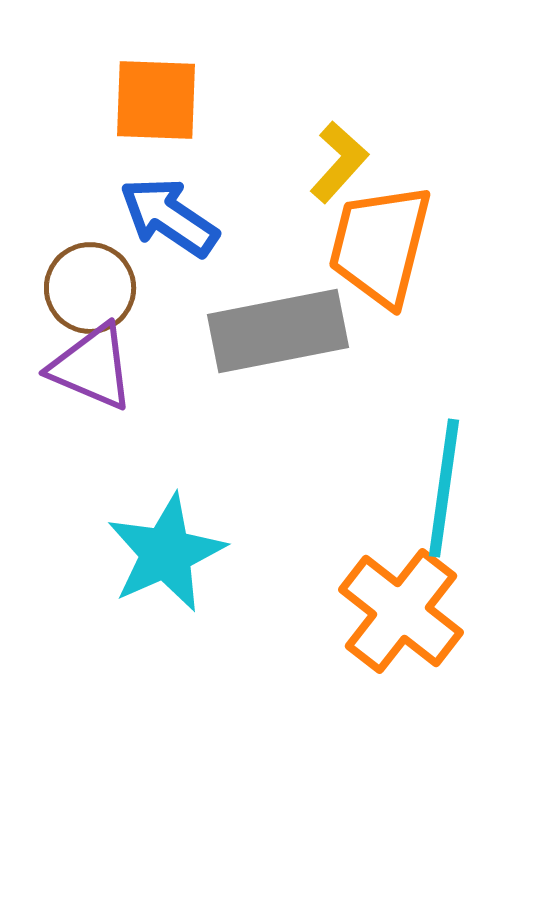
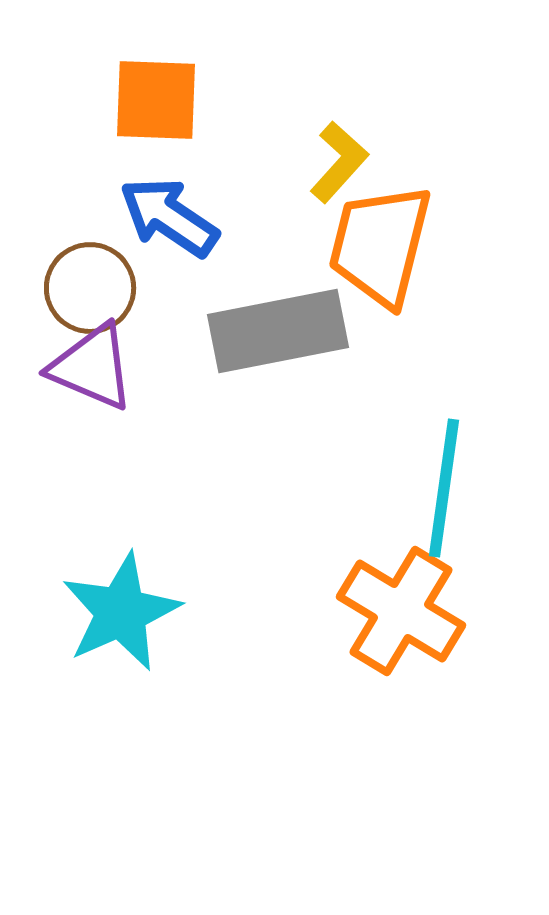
cyan star: moved 45 px left, 59 px down
orange cross: rotated 7 degrees counterclockwise
